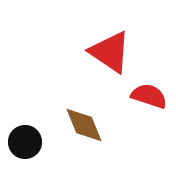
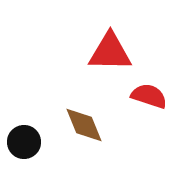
red triangle: rotated 33 degrees counterclockwise
black circle: moved 1 px left
